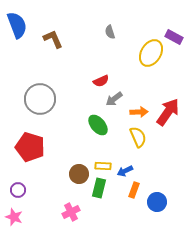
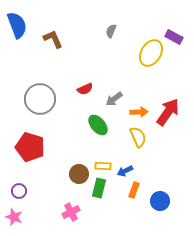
gray semicircle: moved 1 px right, 1 px up; rotated 40 degrees clockwise
red semicircle: moved 16 px left, 8 px down
purple circle: moved 1 px right, 1 px down
blue circle: moved 3 px right, 1 px up
